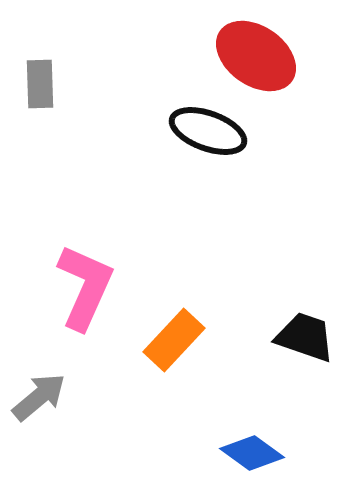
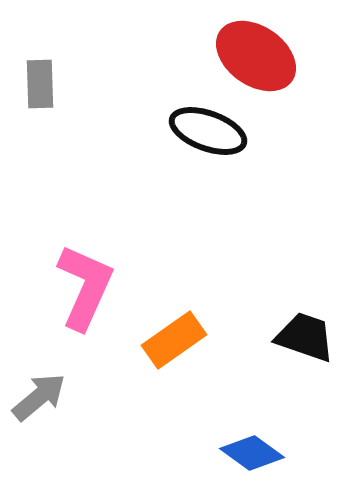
orange rectangle: rotated 12 degrees clockwise
